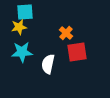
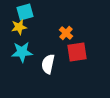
cyan square: rotated 12 degrees counterclockwise
